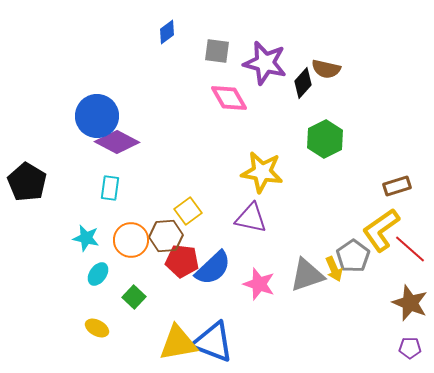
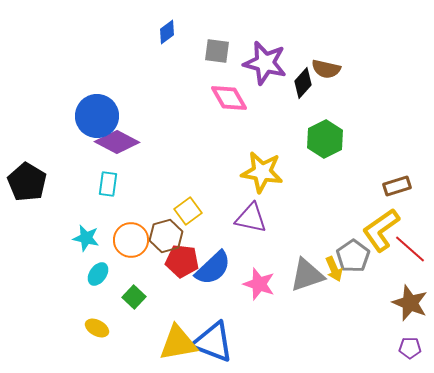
cyan rectangle: moved 2 px left, 4 px up
brown hexagon: rotated 12 degrees counterclockwise
